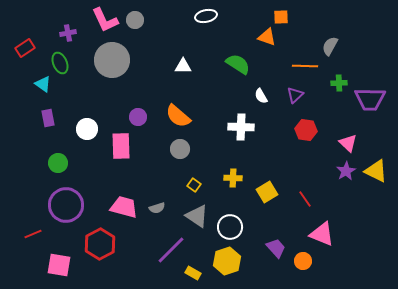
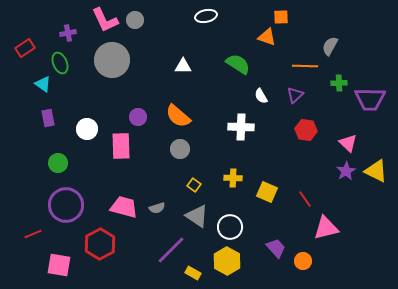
yellow square at (267, 192): rotated 35 degrees counterclockwise
pink triangle at (322, 234): moved 4 px right, 6 px up; rotated 36 degrees counterclockwise
yellow hexagon at (227, 261): rotated 12 degrees counterclockwise
